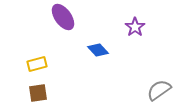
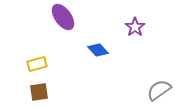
brown square: moved 1 px right, 1 px up
